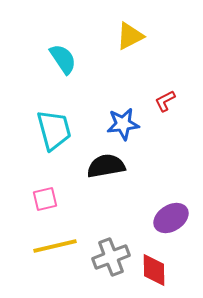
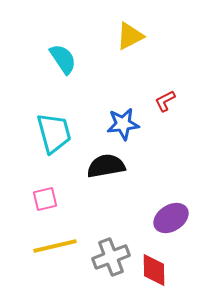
cyan trapezoid: moved 3 px down
